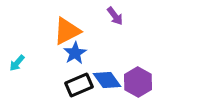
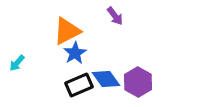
blue diamond: moved 1 px left, 1 px up
